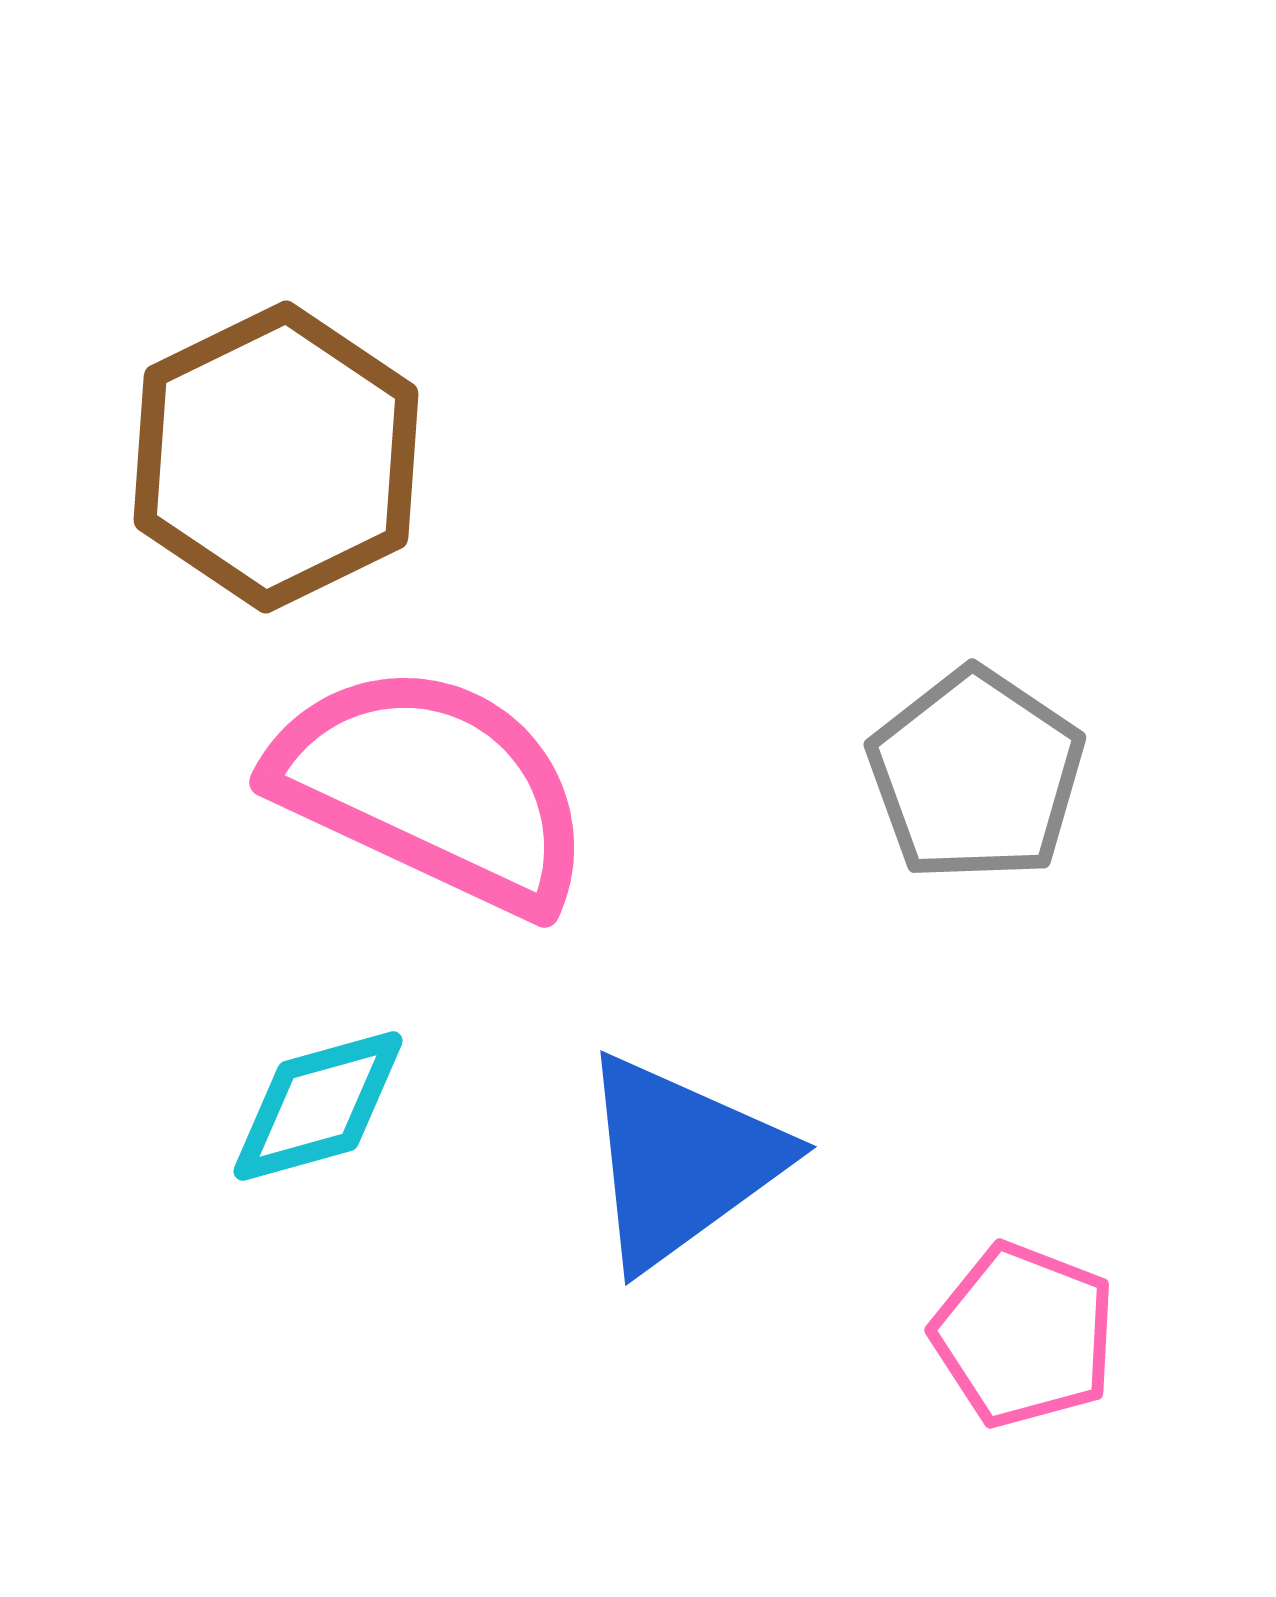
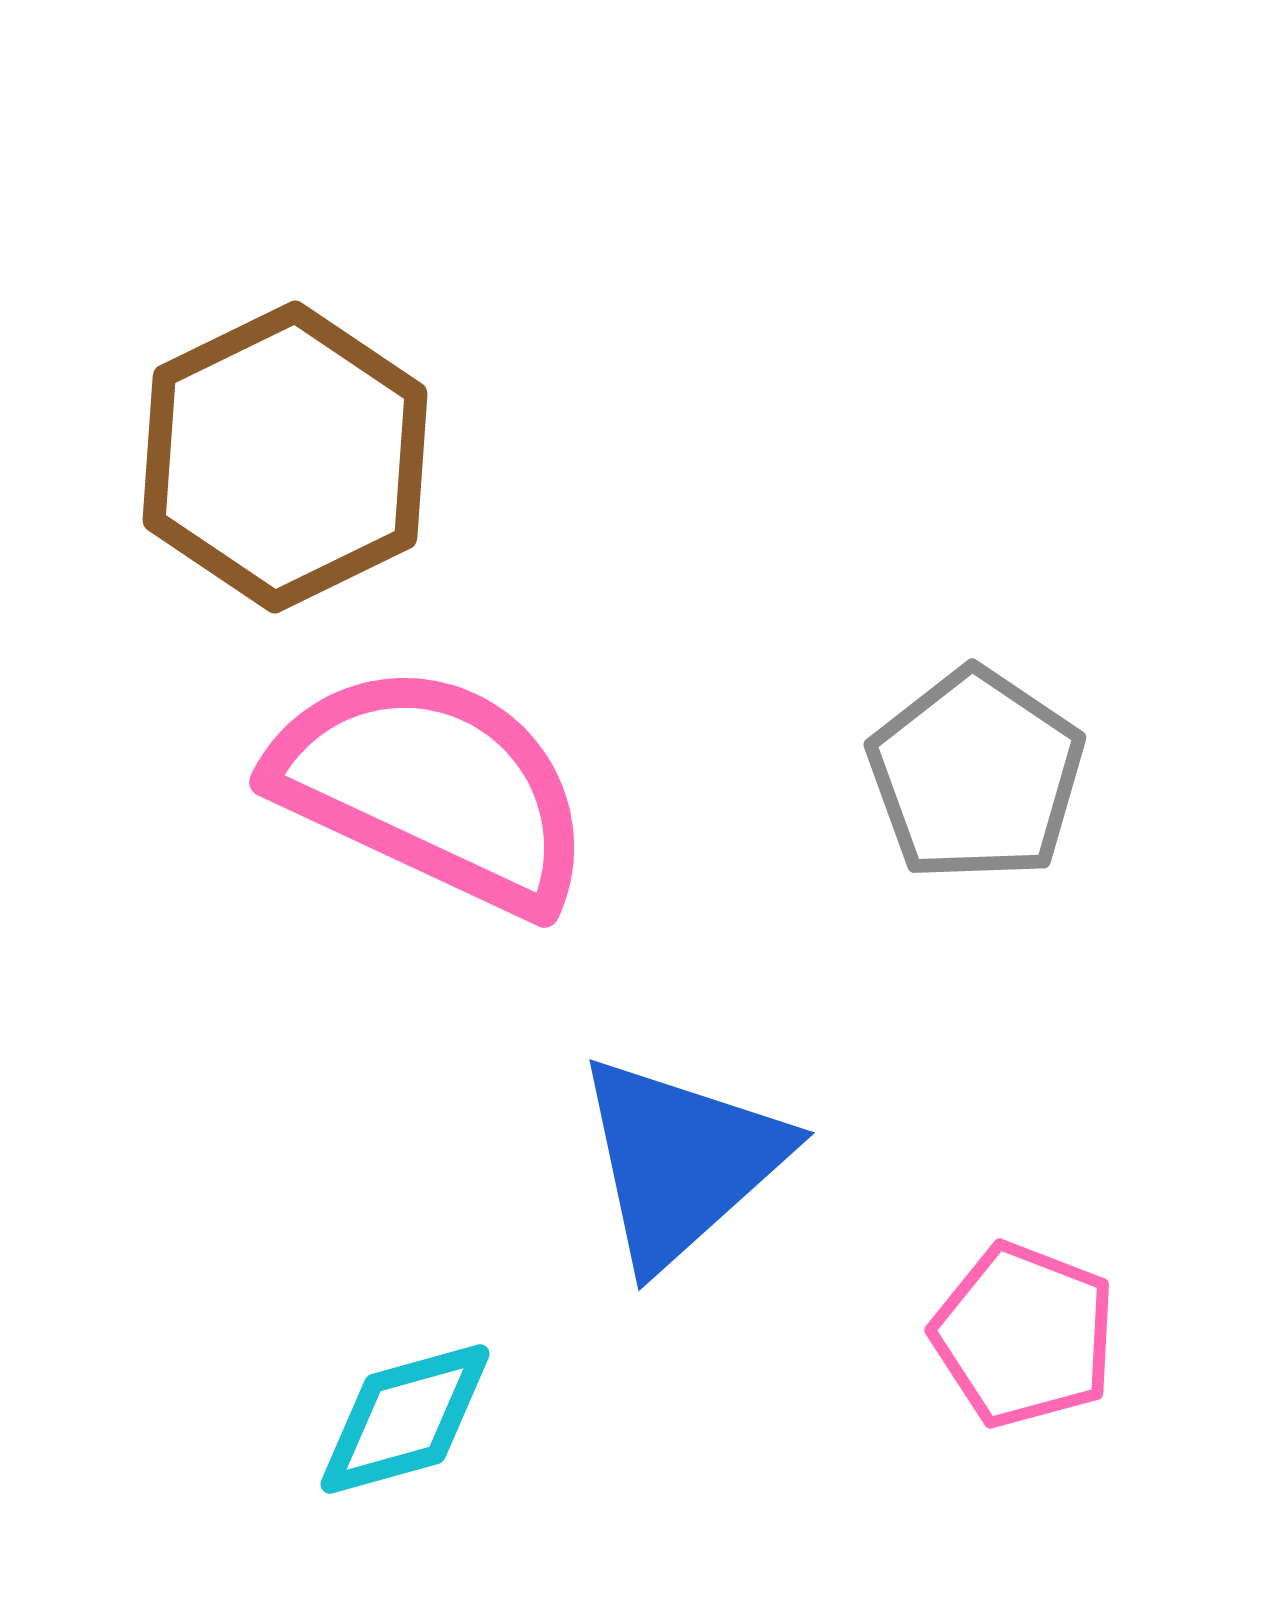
brown hexagon: moved 9 px right
cyan diamond: moved 87 px right, 313 px down
blue triangle: rotated 6 degrees counterclockwise
